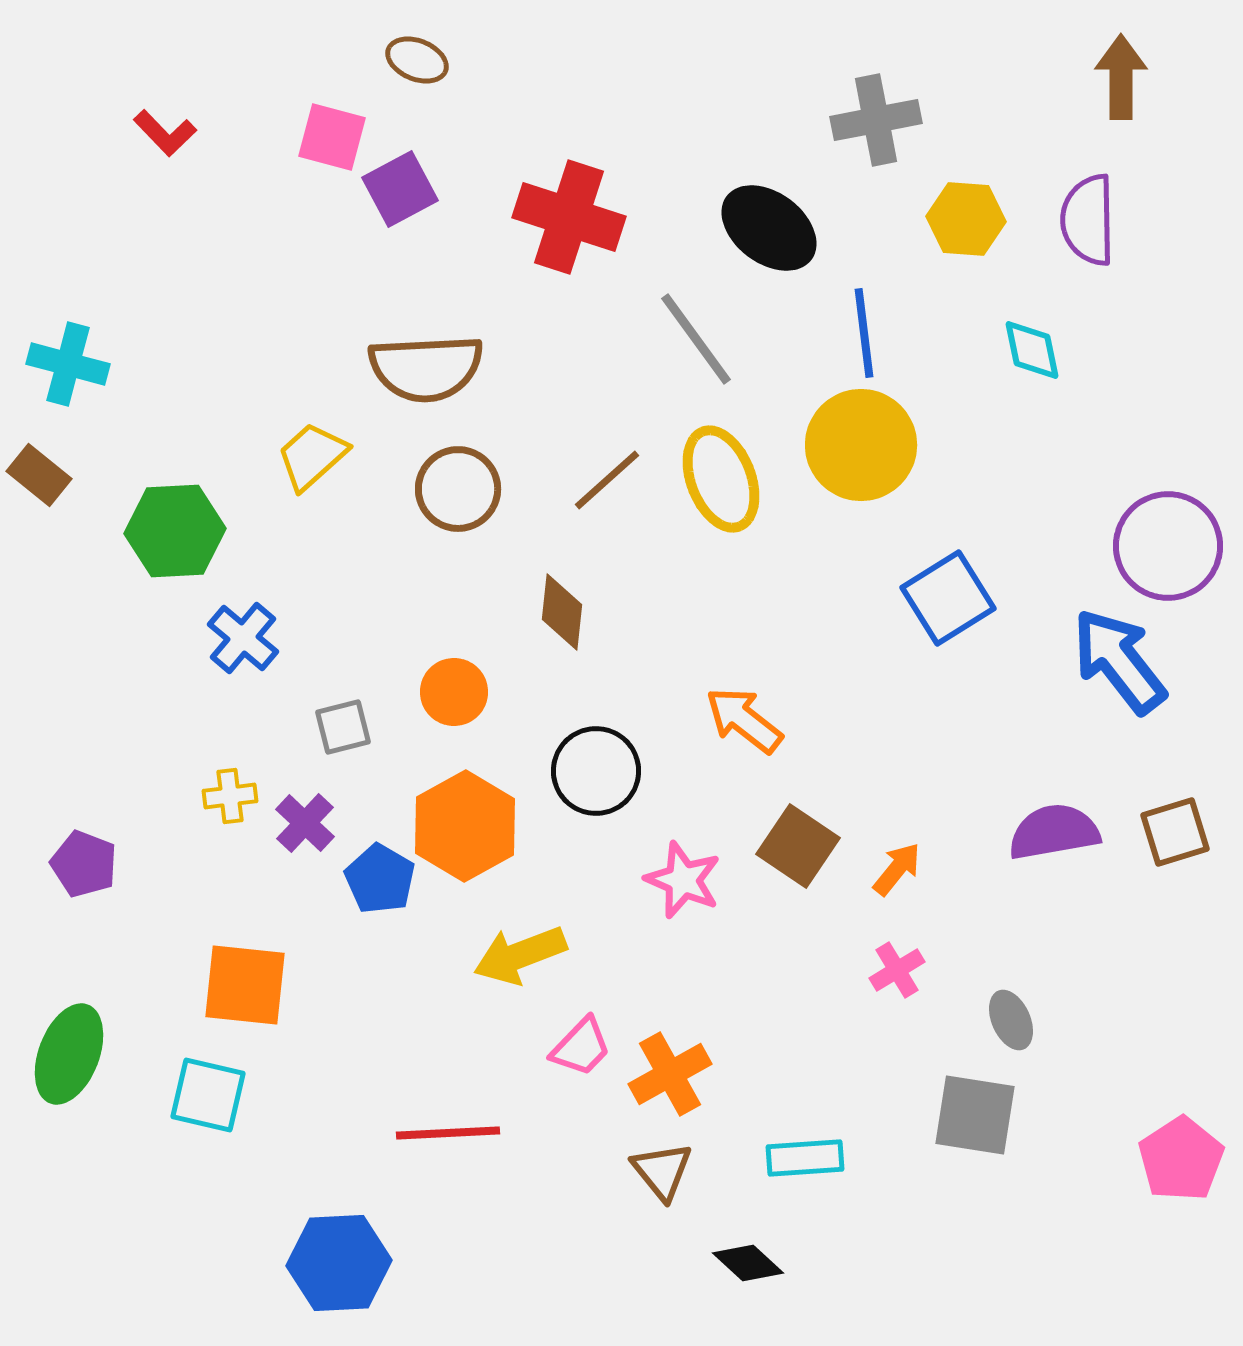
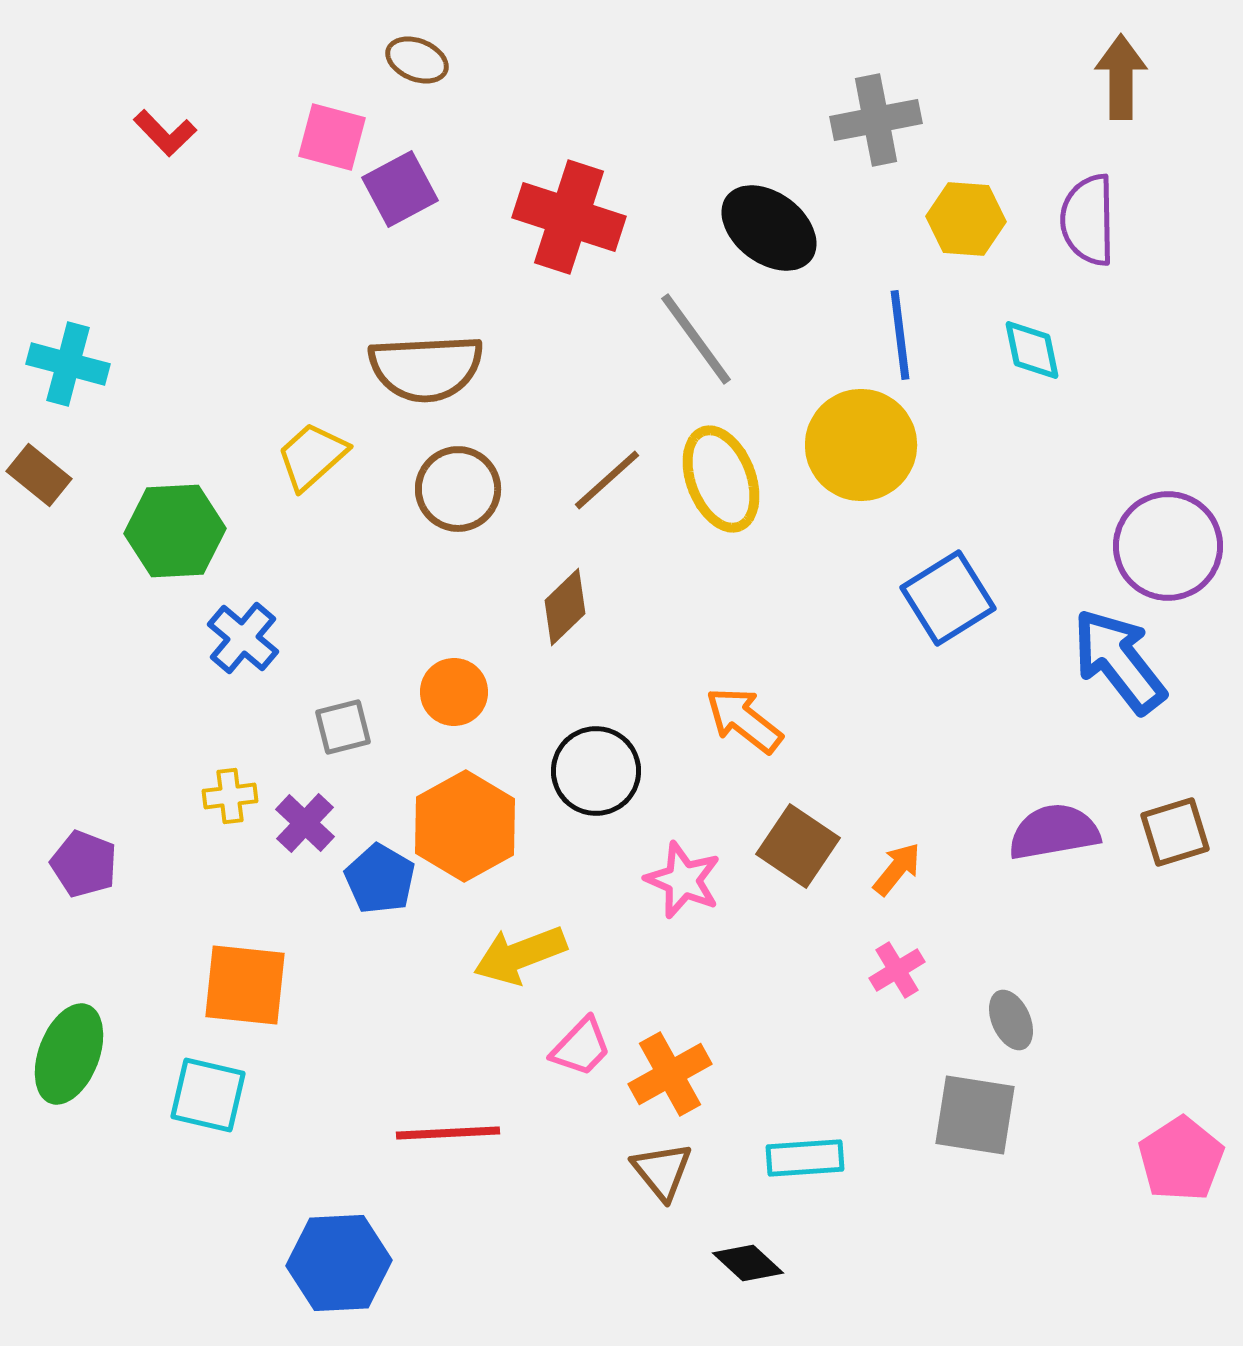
blue line at (864, 333): moved 36 px right, 2 px down
brown diamond at (562, 612): moved 3 px right, 5 px up; rotated 40 degrees clockwise
